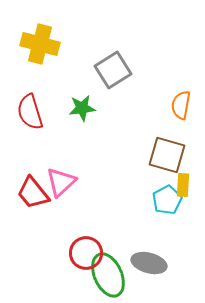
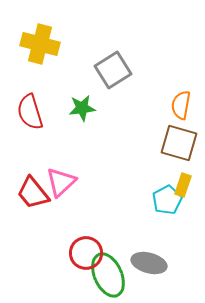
brown square: moved 12 px right, 12 px up
yellow rectangle: rotated 15 degrees clockwise
